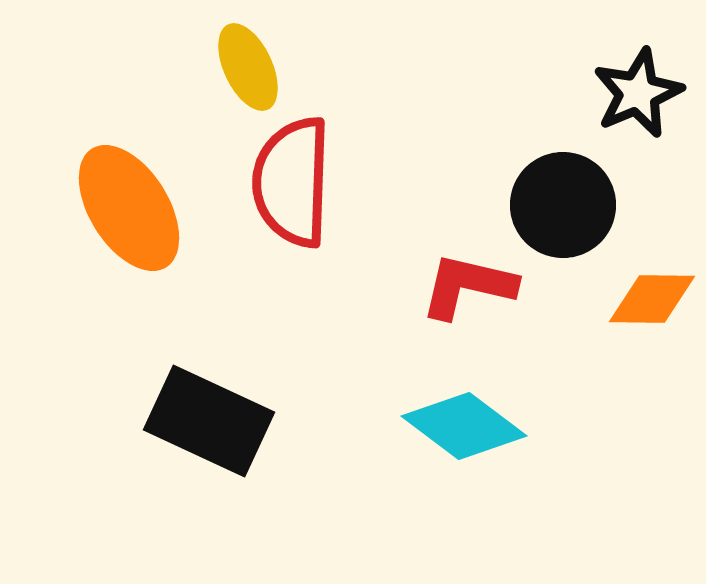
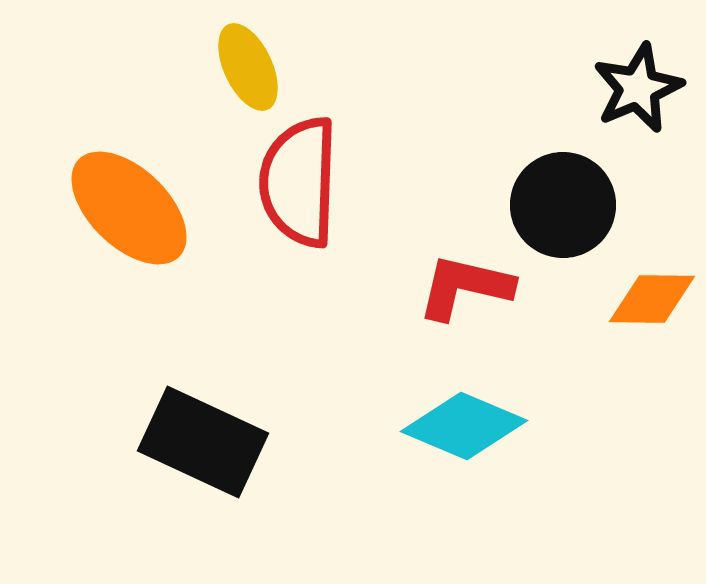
black star: moved 5 px up
red semicircle: moved 7 px right
orange ellipse: rotated 14 degrees counterclockwise
red L-shape: moved 3 px left, 1 px down
black rectangle: moved 6 px left, 21 px down
cyan diamond: rotated 14 degrees counterclockwise
